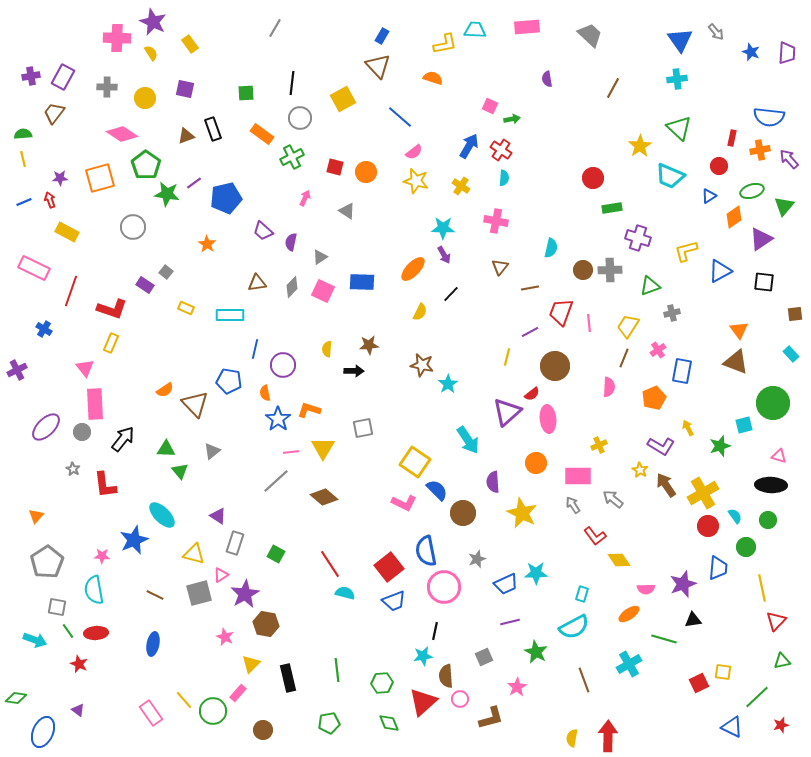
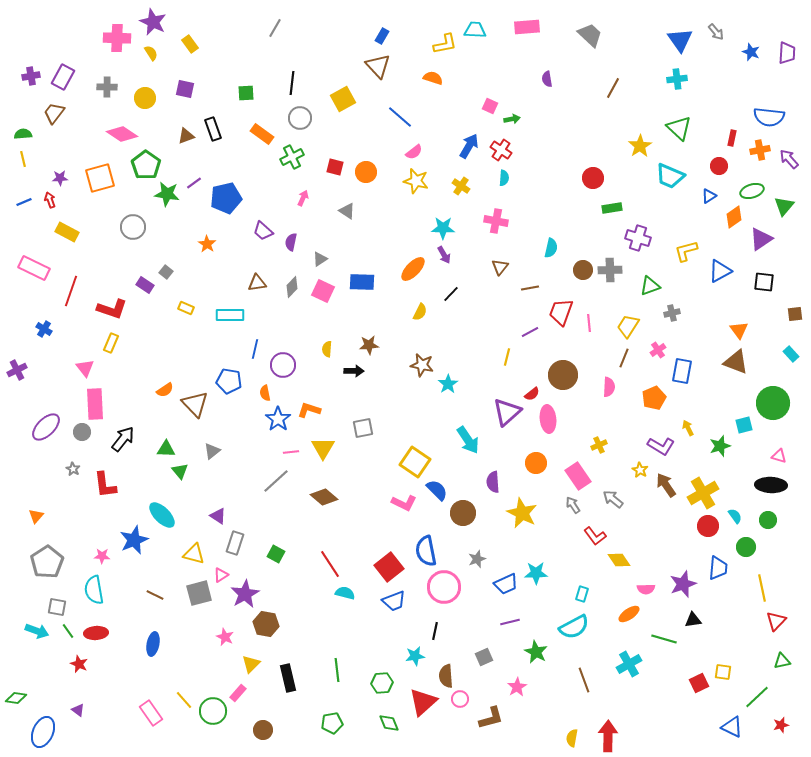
pink arrow at (305, 198): moved 2 px left
gray triangle at (320, 257): moved 2 px down
brown circle at (555, 366): moved 8 px right, 9 px down
pink rectangle at (578, 476): rotated 56 degrees clockwise
cyan arrow at (35, 640): moved 2 px right, 9 px up
cyan star at (423, 656): moved 8 px left
green pentagon at (329, 723): moved 3 px right
